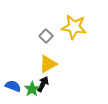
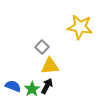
yellow star: moved 6 px right
gray square: moved 4 px left, 11 px down
yellow triangle: moved 2 px right, 2 px down; rotated 24 degrees clockwise
black arrow: moved 4 px right, 2 px down
